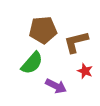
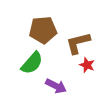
brown L-shape: moved 2 px right, 1 px down
red star: moved 2 px right, 6 px up
